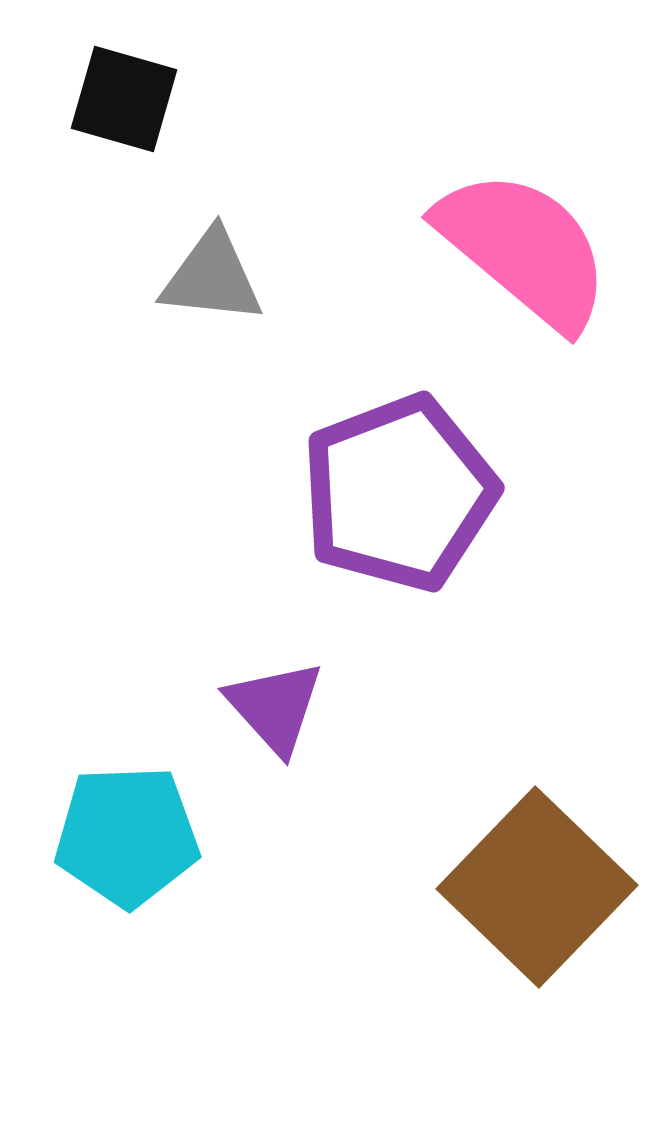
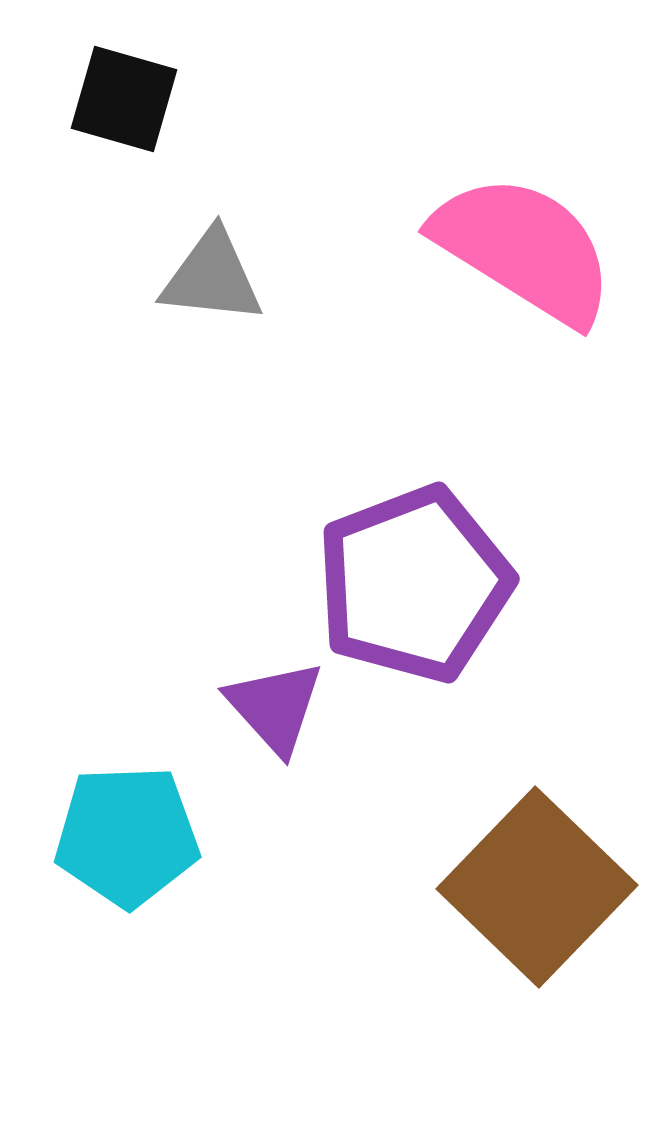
pink semicircle: rotated 8 degrees counterclockwise
purple pentagon: moved 15 px right, 91 px down
